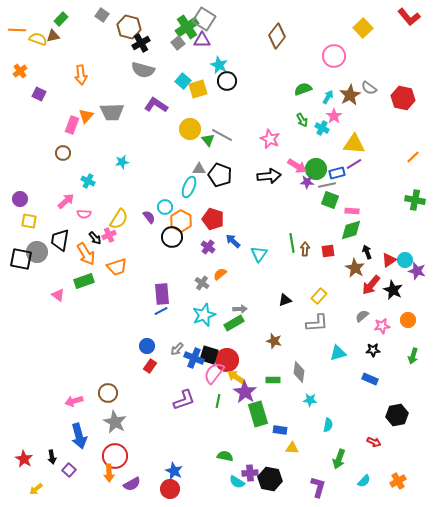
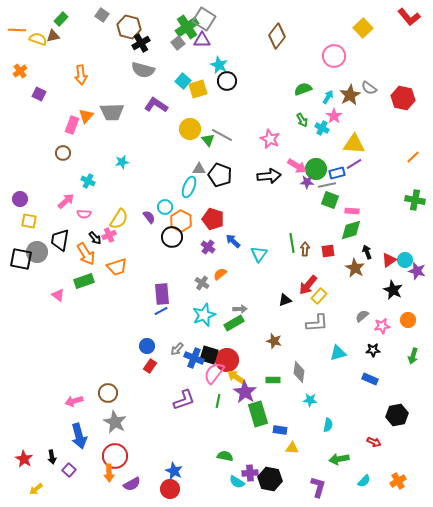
red arrow at (371, 285): moved 63 px left
green arrow at (339, 459): rotated 60 degrees clockwise
